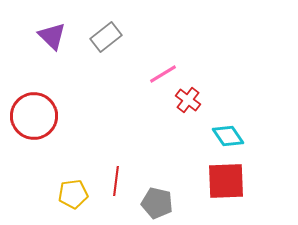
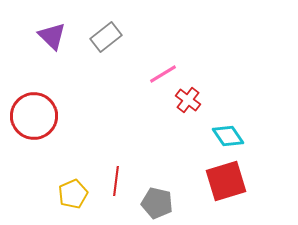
red square: rotated 15 degrees counterclockwise
yellow pentagon: rotated 16 degrees counterclockwise
